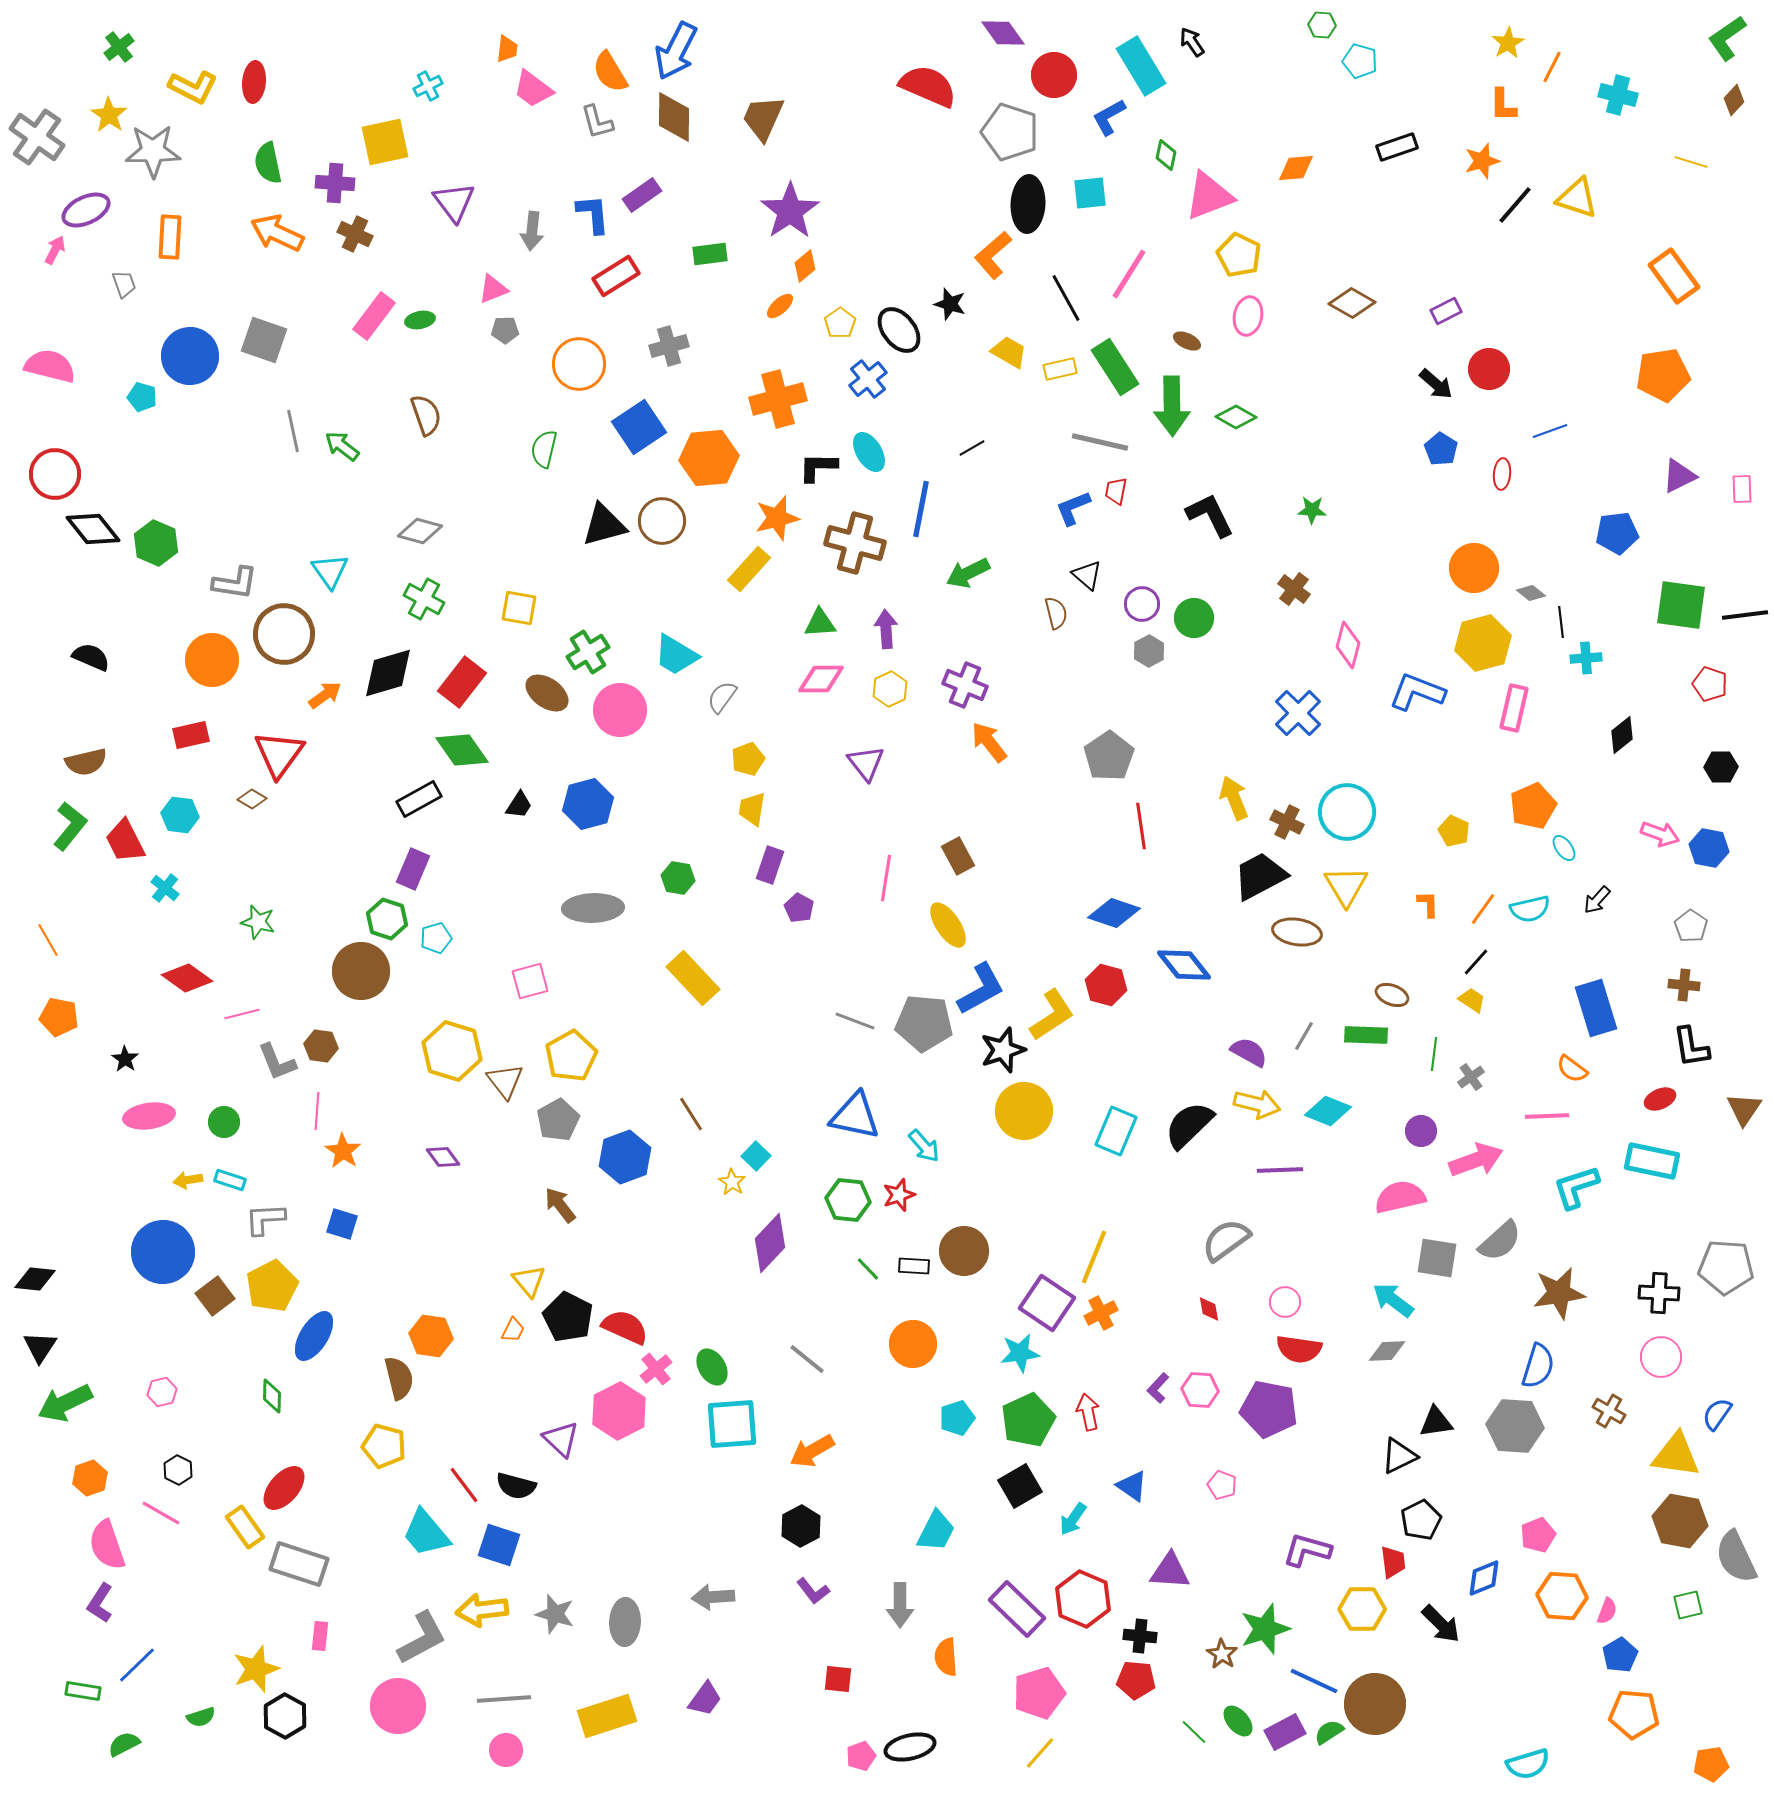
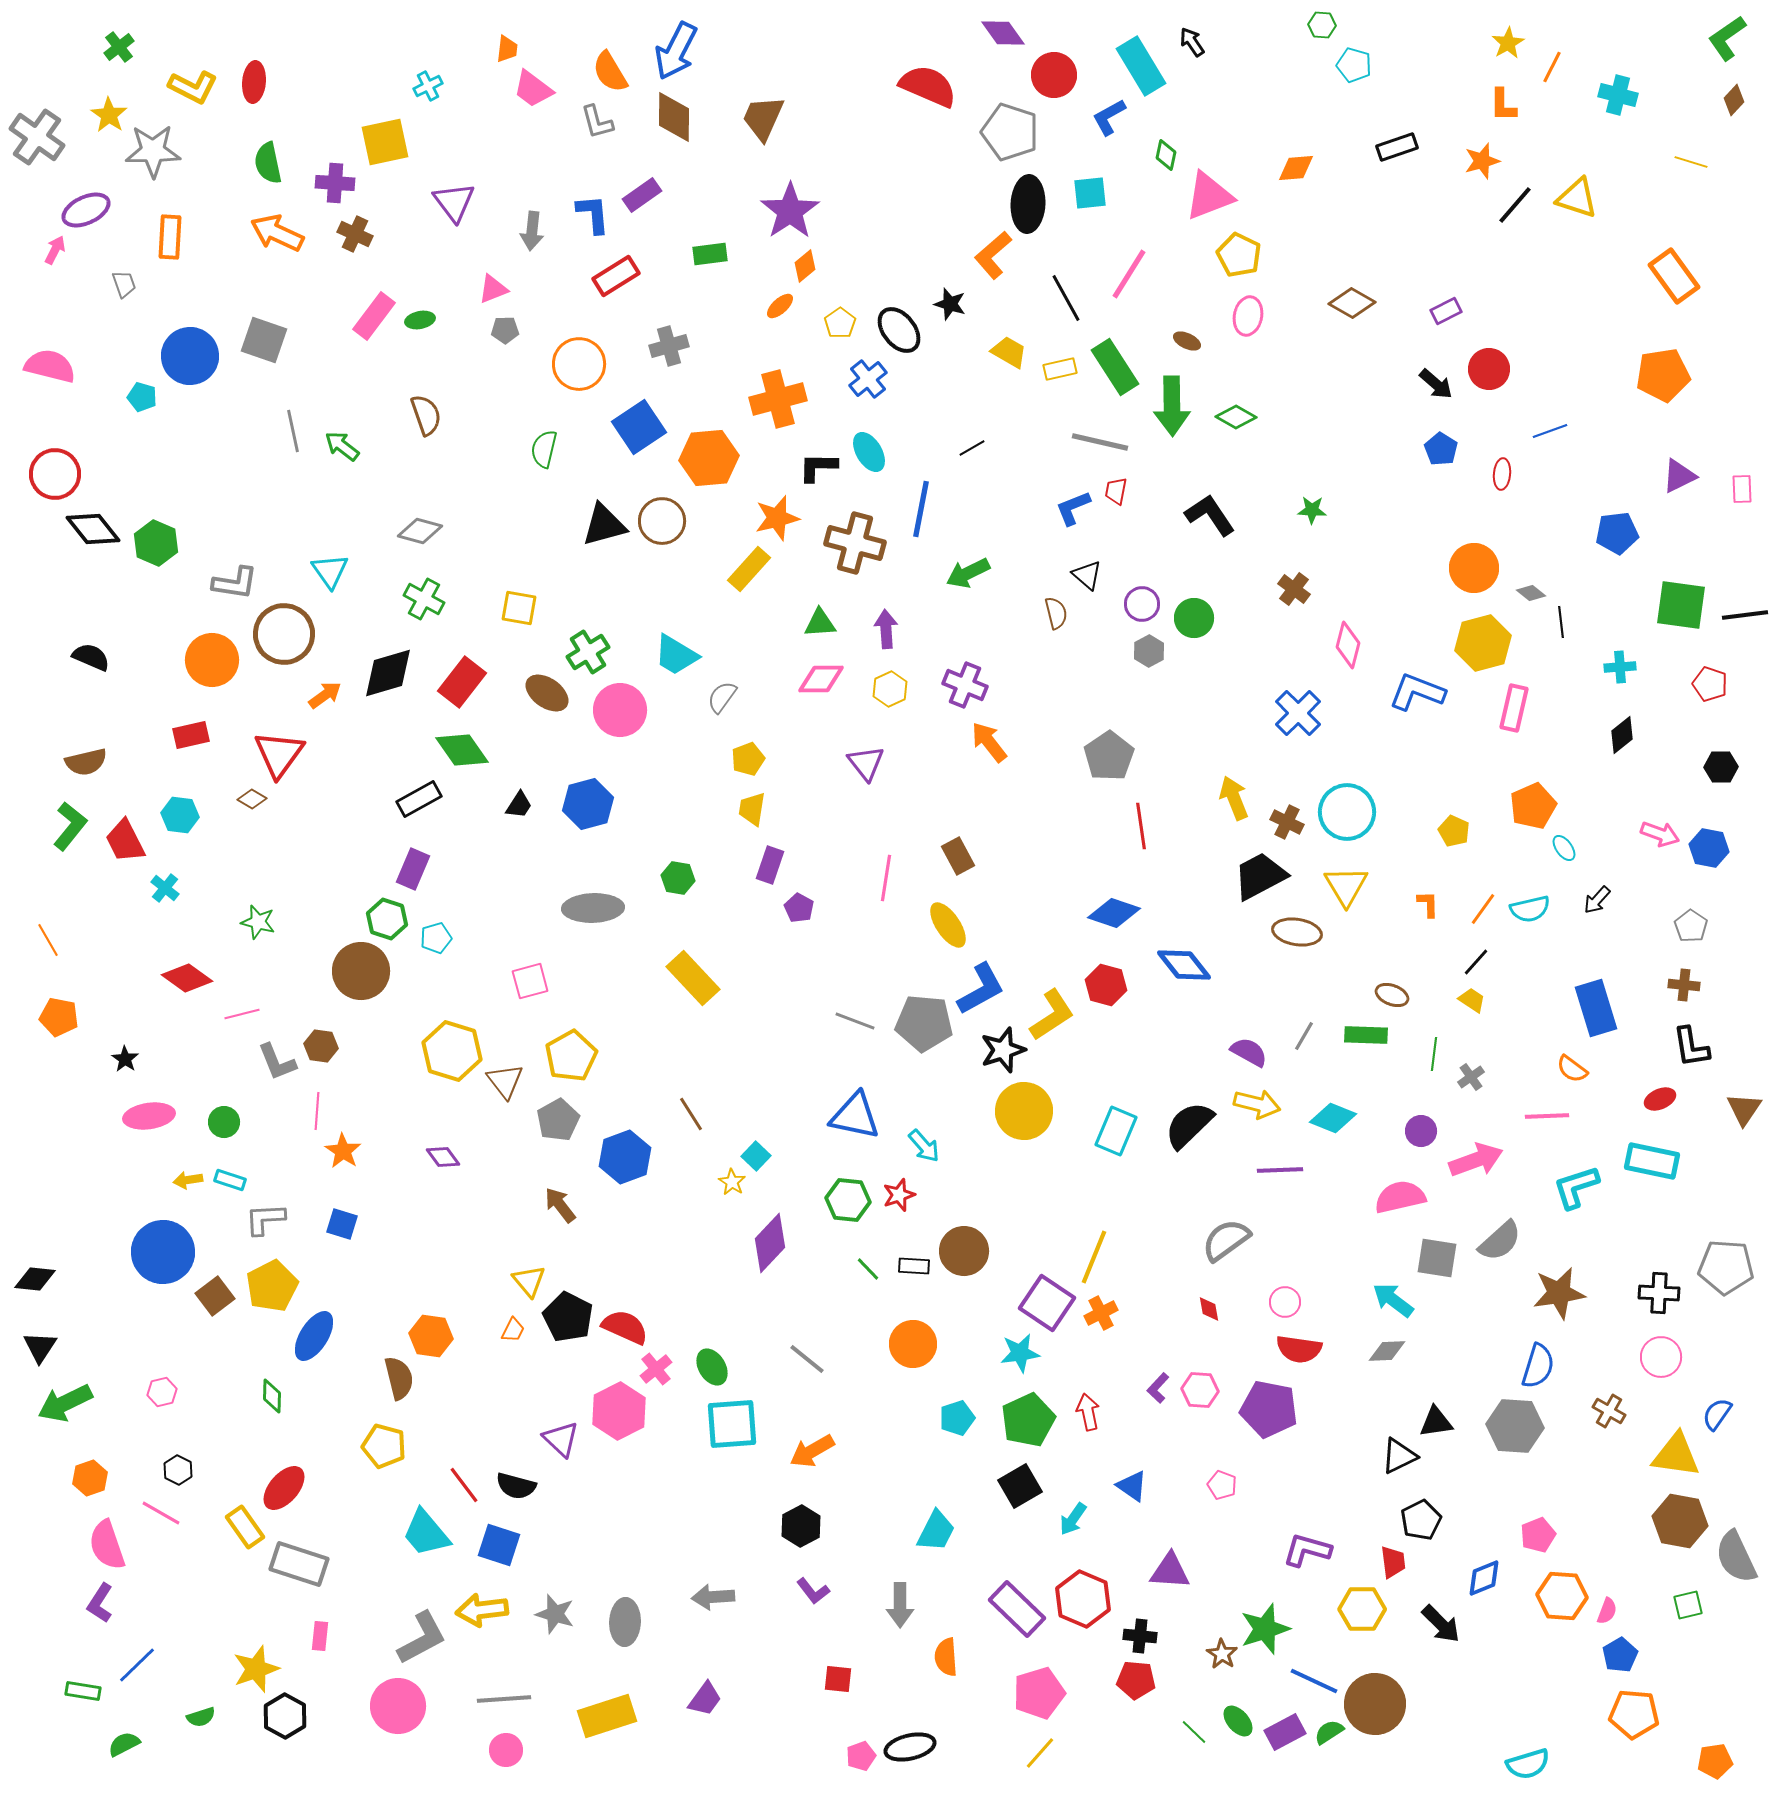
cyan pentagon at (1360, 61): moved 6 px left, 4 px down
black L-shape at (1210, 515): rotated 8 degrees counterclockwise
cyan cross at (1586, 658): moved 34 px right, 9 px down
cyan diamond at (1328, 1111): moved 5 px right, 7 px down
orange pentagon at (1711, 1764): moved 4 px right, 3 px up
